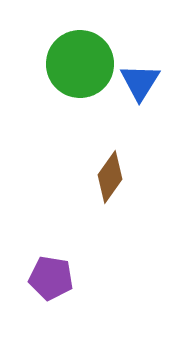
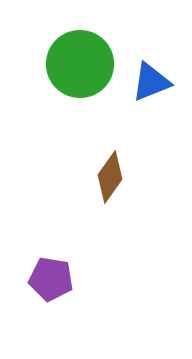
blue triangle: moved 11 px right; rotated 36 degrees clockwise
purple pentagon: moved 1 px down
